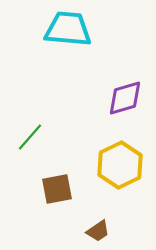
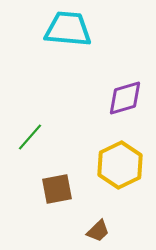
brown trapezoid: rotated 10 degrees counterclockwise
